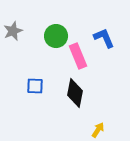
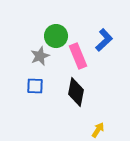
gray star: moved 27 px right, 25 px down
blue L-shape: moved 2 px down; rotated 70 degrees clockwise
black diamond: moved 1 px right, 1 px up
